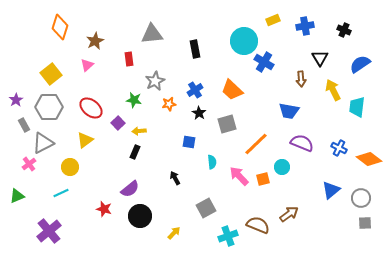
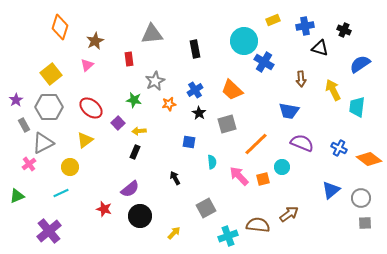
black triangle at (320, 58): moved 10 px up; rotated 42 degrees counterclockwise
brown semicircle at (258, 225): rotated 15 degrees counterclockwise
